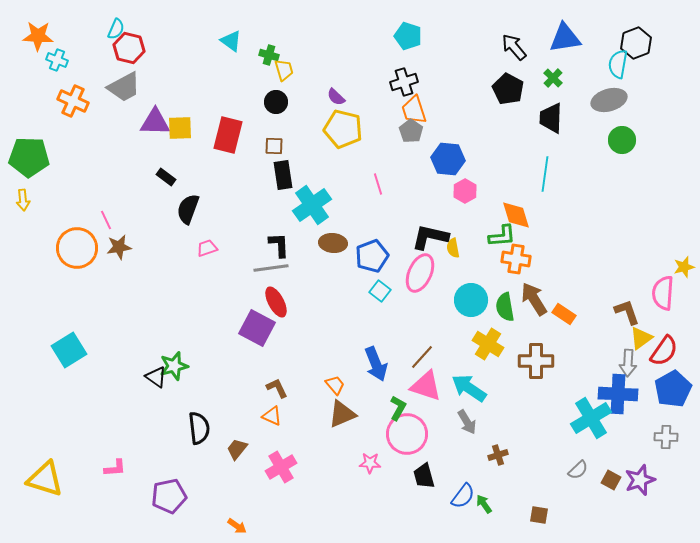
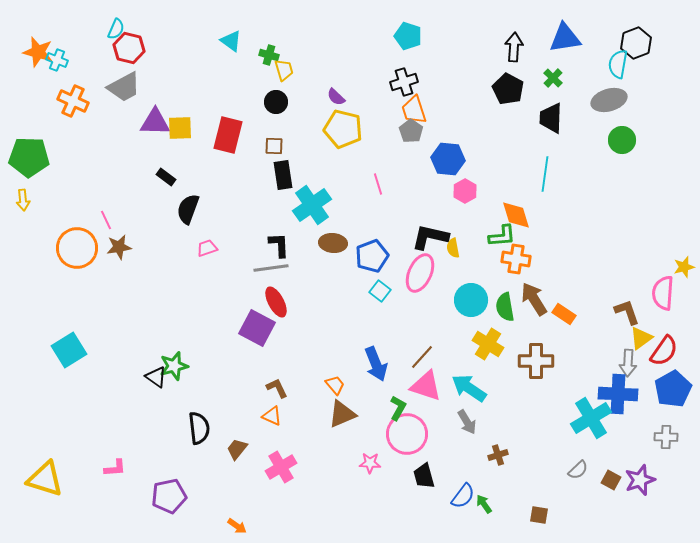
orange star at (38, 36): moved 16 px down; rotated 12 degrees clockwise
black arrow at (514, 47): rotated 44 degrees clockwise
